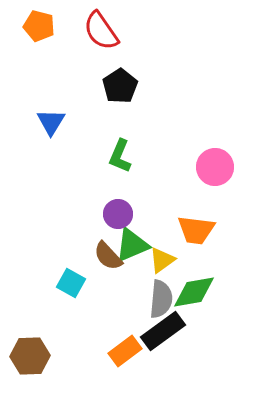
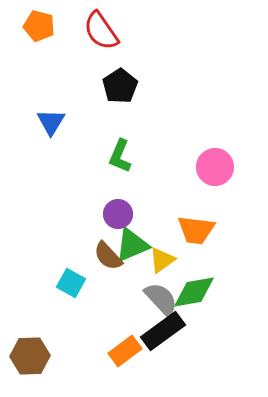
gray semicircle: rotated 48 degrees counterclockwise
